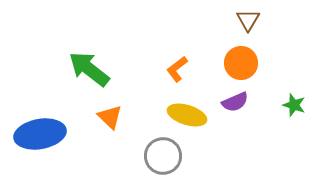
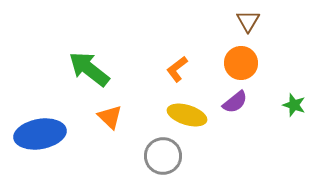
brown triangle: moved 1 px down
purple semicircle: rotated 16 degrees counterclockwise
